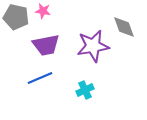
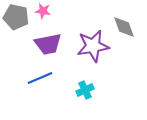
purple trapezoid: moved 2 px right, 1 px up
